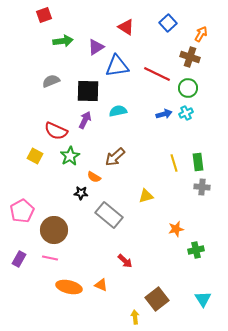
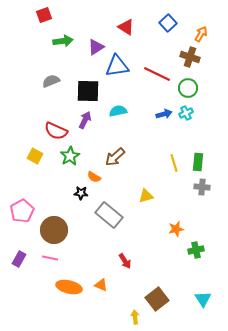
green rectangle: rotated 12 degrees clockwise
red arrow: rotated 14 degrees clockwise
